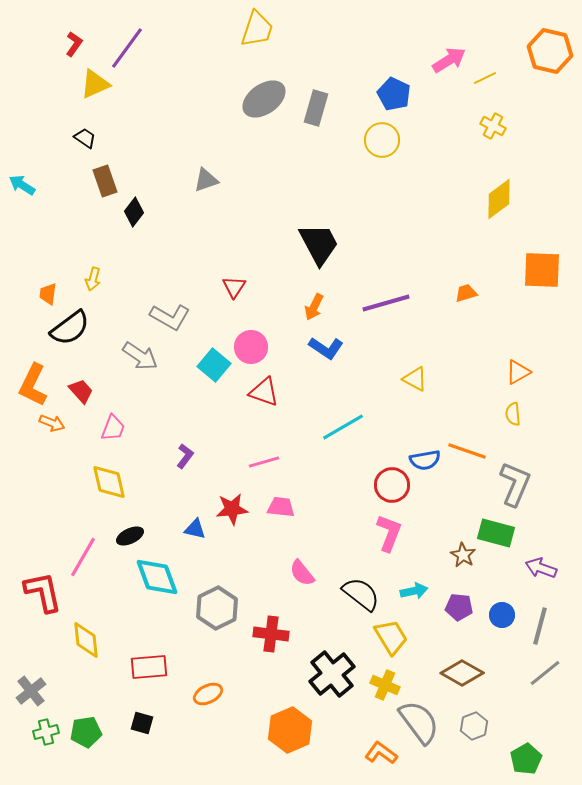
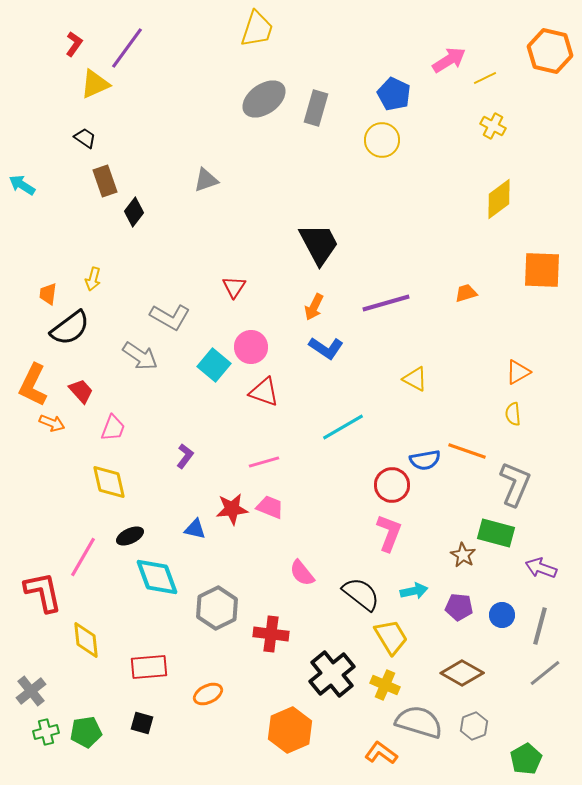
pink trapezoid at (281, 507): moved 11 px left; rotated 16 degrees clockwise
gray semicircle at (419, 722): rotated 36 degrees counterclockwise
